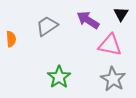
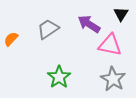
purple arrow: moved 1 px right, 4 px down
gray trapezoid: moved 1 px right, 3 px down
orange semicircle: rotated 133 degrees counterclockwise
